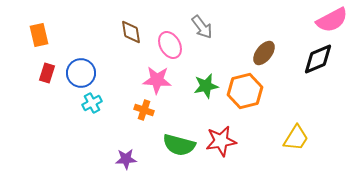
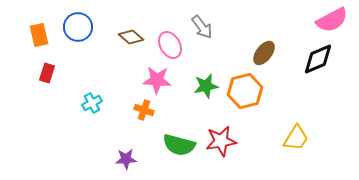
brown diamond: moved 5 px down; rotated 40 degrees counterclockwise
blue circle: moved 3 px left, 46 px up
